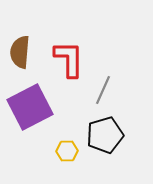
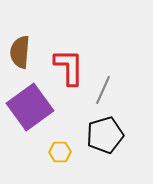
red L-shape: moved 8 px down
purple square: rotated 9 degrees counterclockwise
yellow hexagon: moved 7 px left, 1 px down
